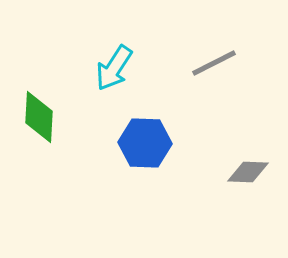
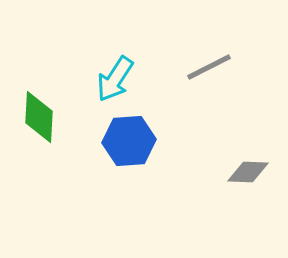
gray line: moved 5 px left, 4 px down
cyan arrow: moved 1 px right, 11 px down
blue hexagon: moved 16 px left, 2 px up; rotated 6 degrees counterclockwise
